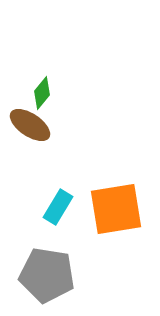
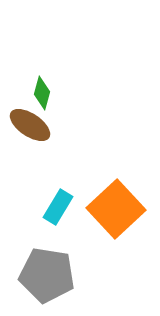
green diamond: rotated 24 degrees counterclockwise
orange square: rotated 34 degrees counterclockwise
